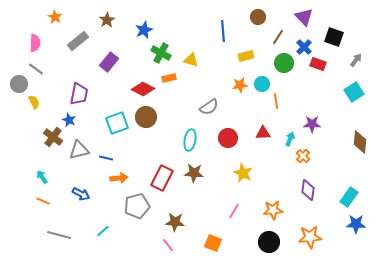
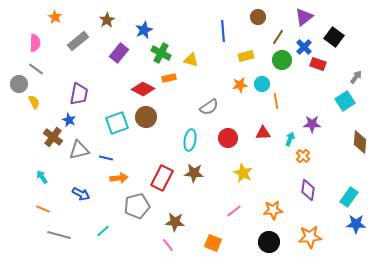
purple triangle at (304, 17): rotated 36 degrees clockwise
black square at (334, 37): rotated 18 degrees clockwise
gray arrow at (356, 60): moved 17 px down
purple rectangle at (109, 62): moved 10 px right, 9 px up
green circle at (284, 63): moved 2 px left, 3 px up
cyan square at (354, 92): moved 9 px left, 9 px down
orange line at (43, 201): moved 8 px down
pink line at (234, 211): rotated 21 degrees clockwise
